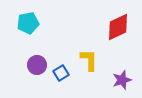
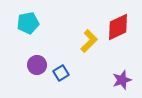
yellow L-shape: moved 19 px up; rotated 45 degrees clockwise
